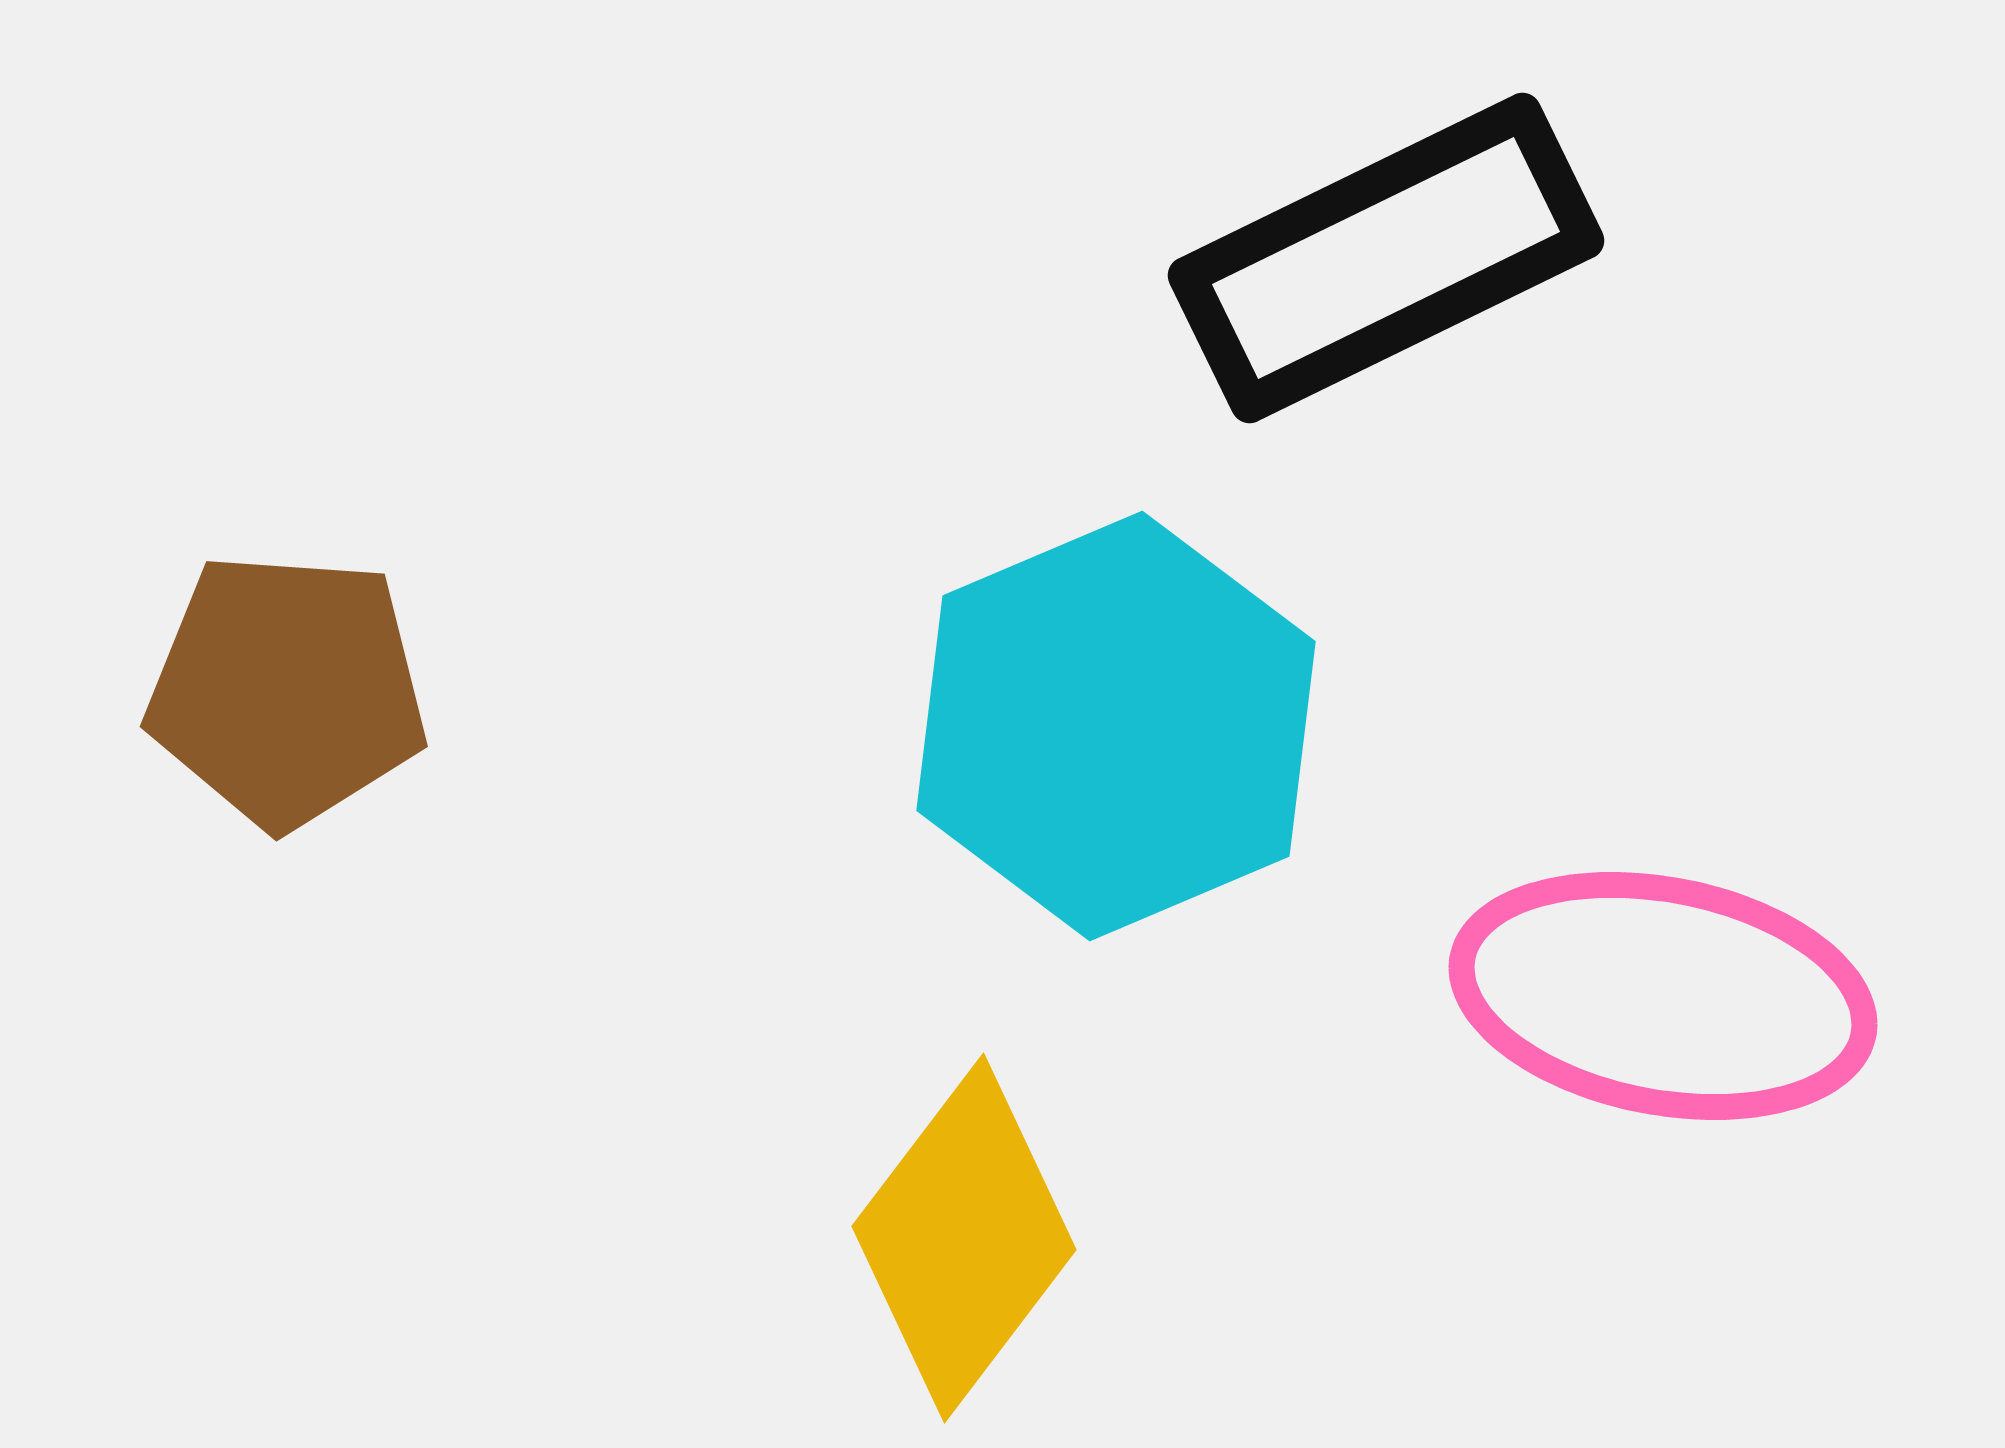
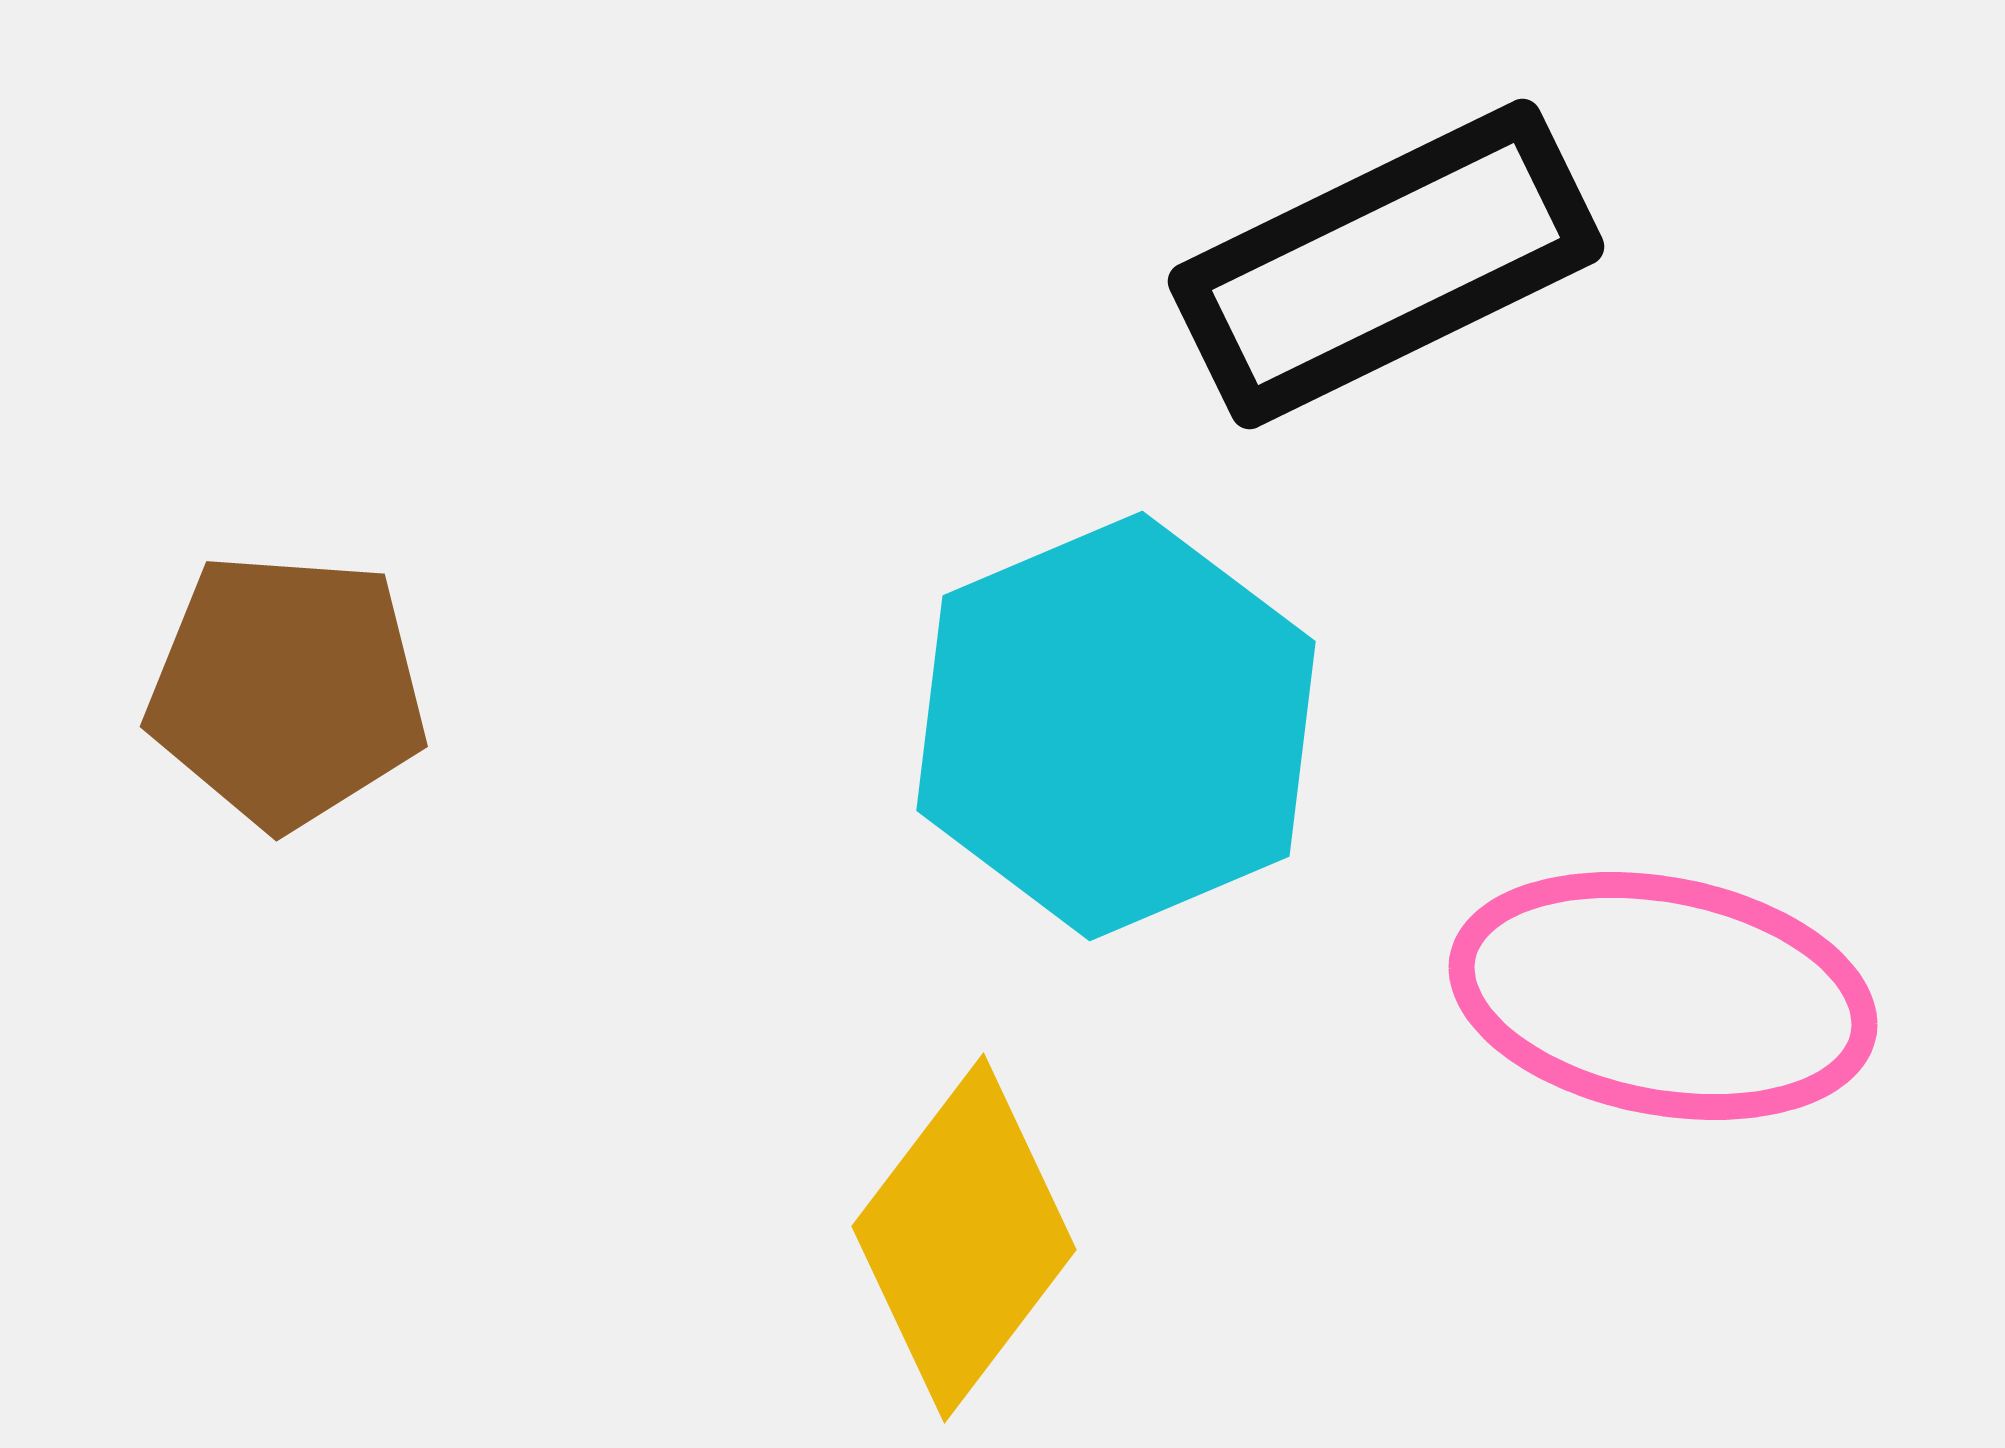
black rectangle: moved 6 px down
